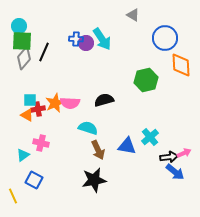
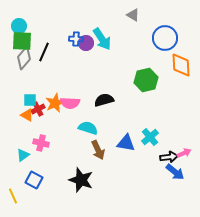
red cross: rotated 16 degrees counterclockwise
blue triangle: moved 1 px left, 3 px up
black star: moved 13 px left; rotated 30 degrees clockwise
